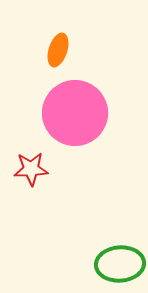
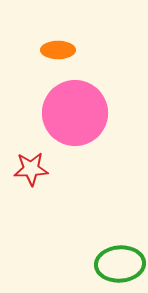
orange ellipse: rotated 72 degrees clockwise
